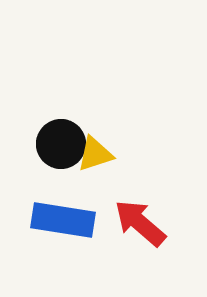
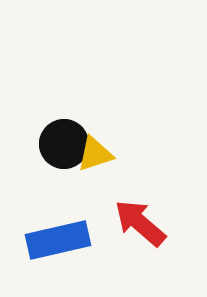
black circle: moved 3 px right
blue rectangle: moved 5 px left, 20 px down; rotated 22 degrees counterclockwise
